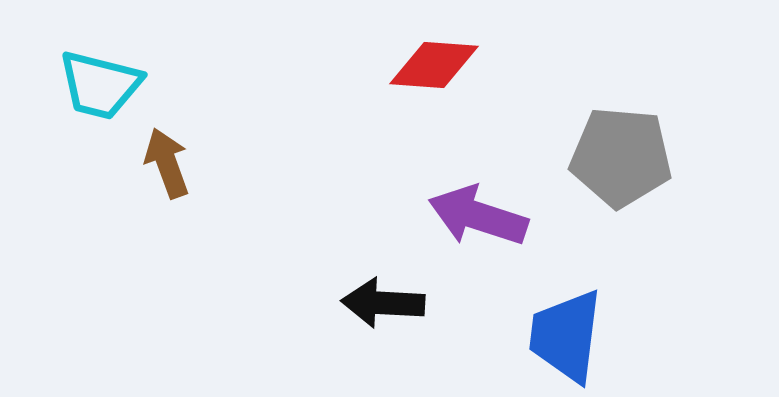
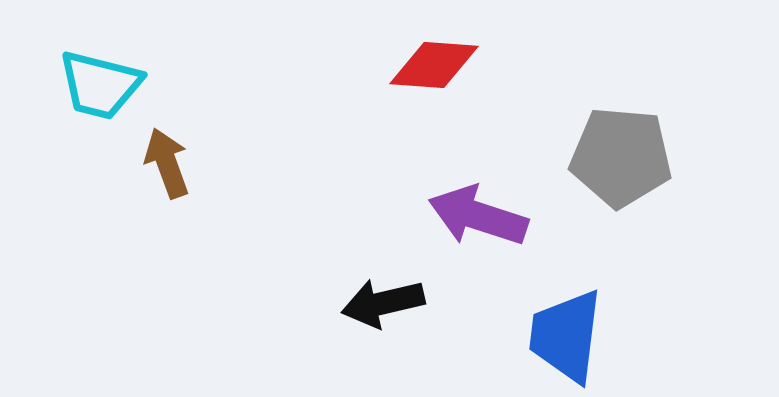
black arrow: rotated 16 degrees counterclockwise
